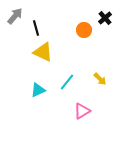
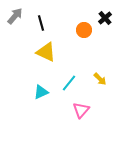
black line: moved 5 px right, 5 px up
yellow triangle: moved 3 px right
cyan line: moved 2 px right, 1 px down
cyan triangle: moved 3 px right, 2 px down
pink triangle: moved 1 px left, 1 px up; rotated 18 degrees counterclockwise
